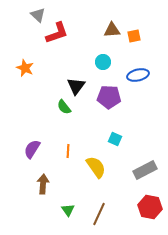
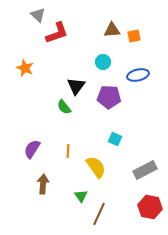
green triangle: moved 13 px right, 14 px up
